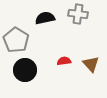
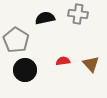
red semicircle: moved 1 px left
